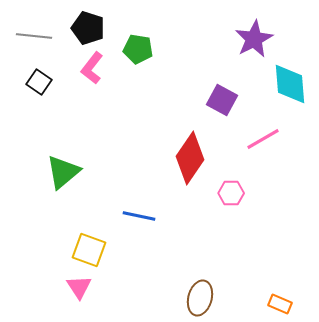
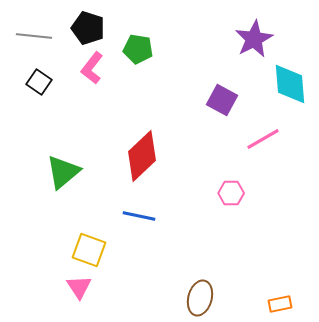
red diamond: moved 48 px left, 2 px up; rotated 12 degrees clockwise
orange rectangle: rotated 35 degrees counterclockwise
